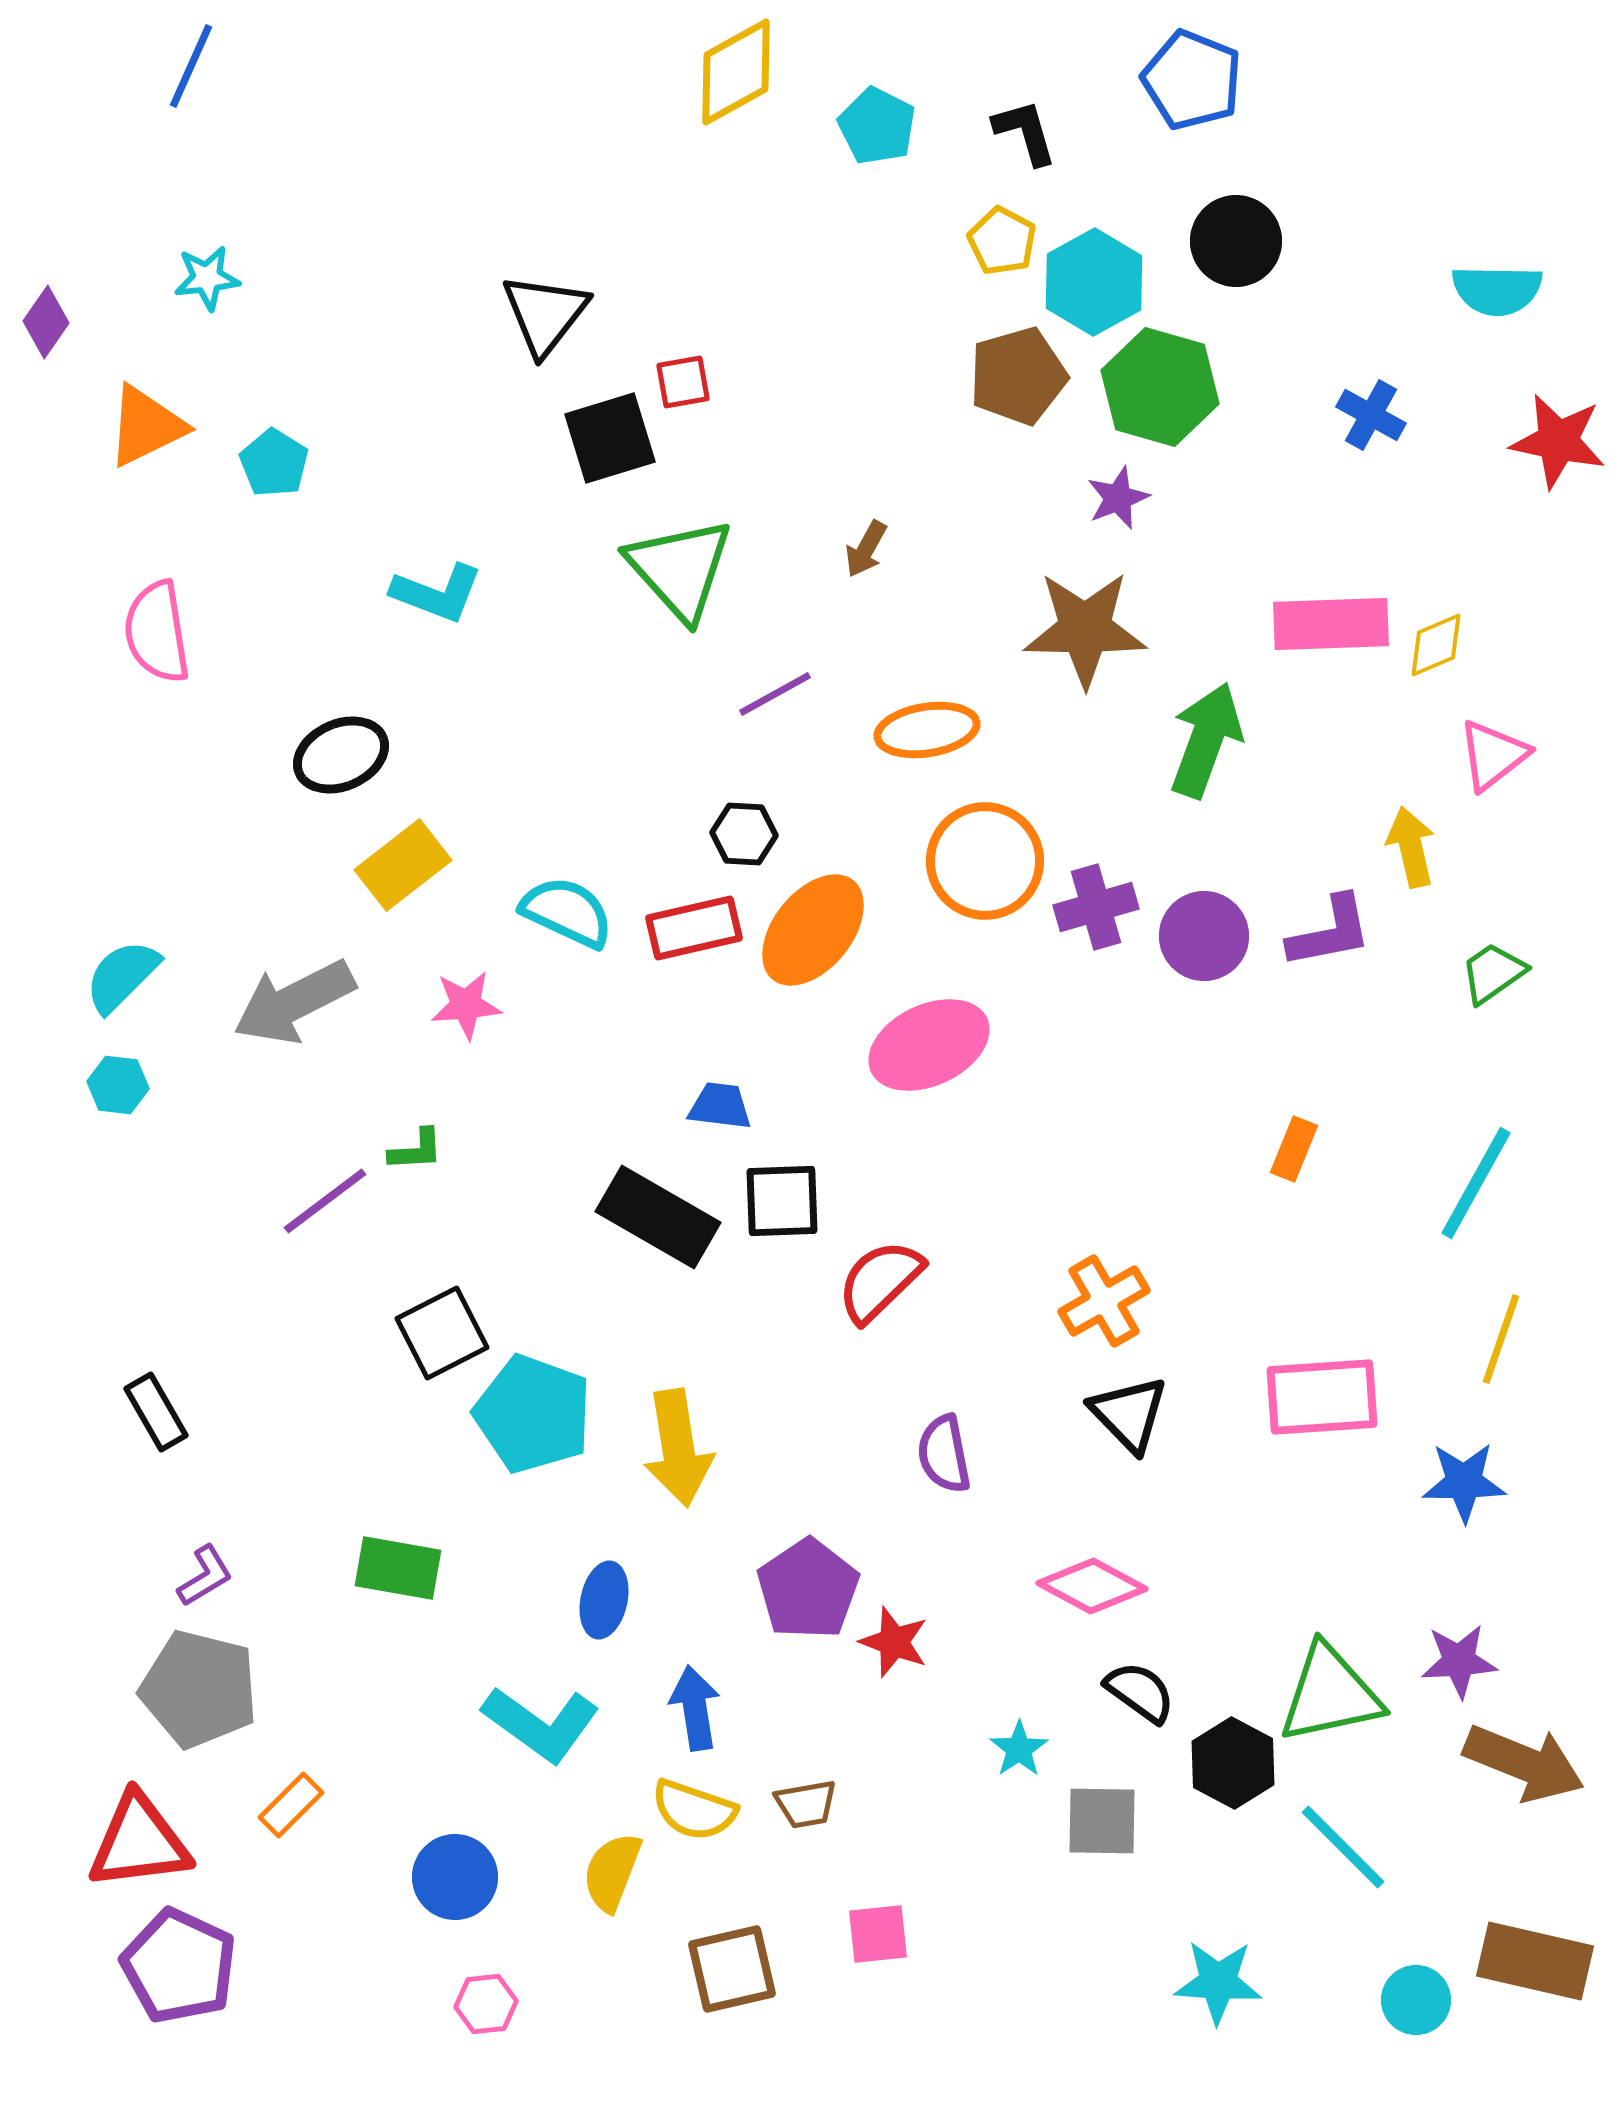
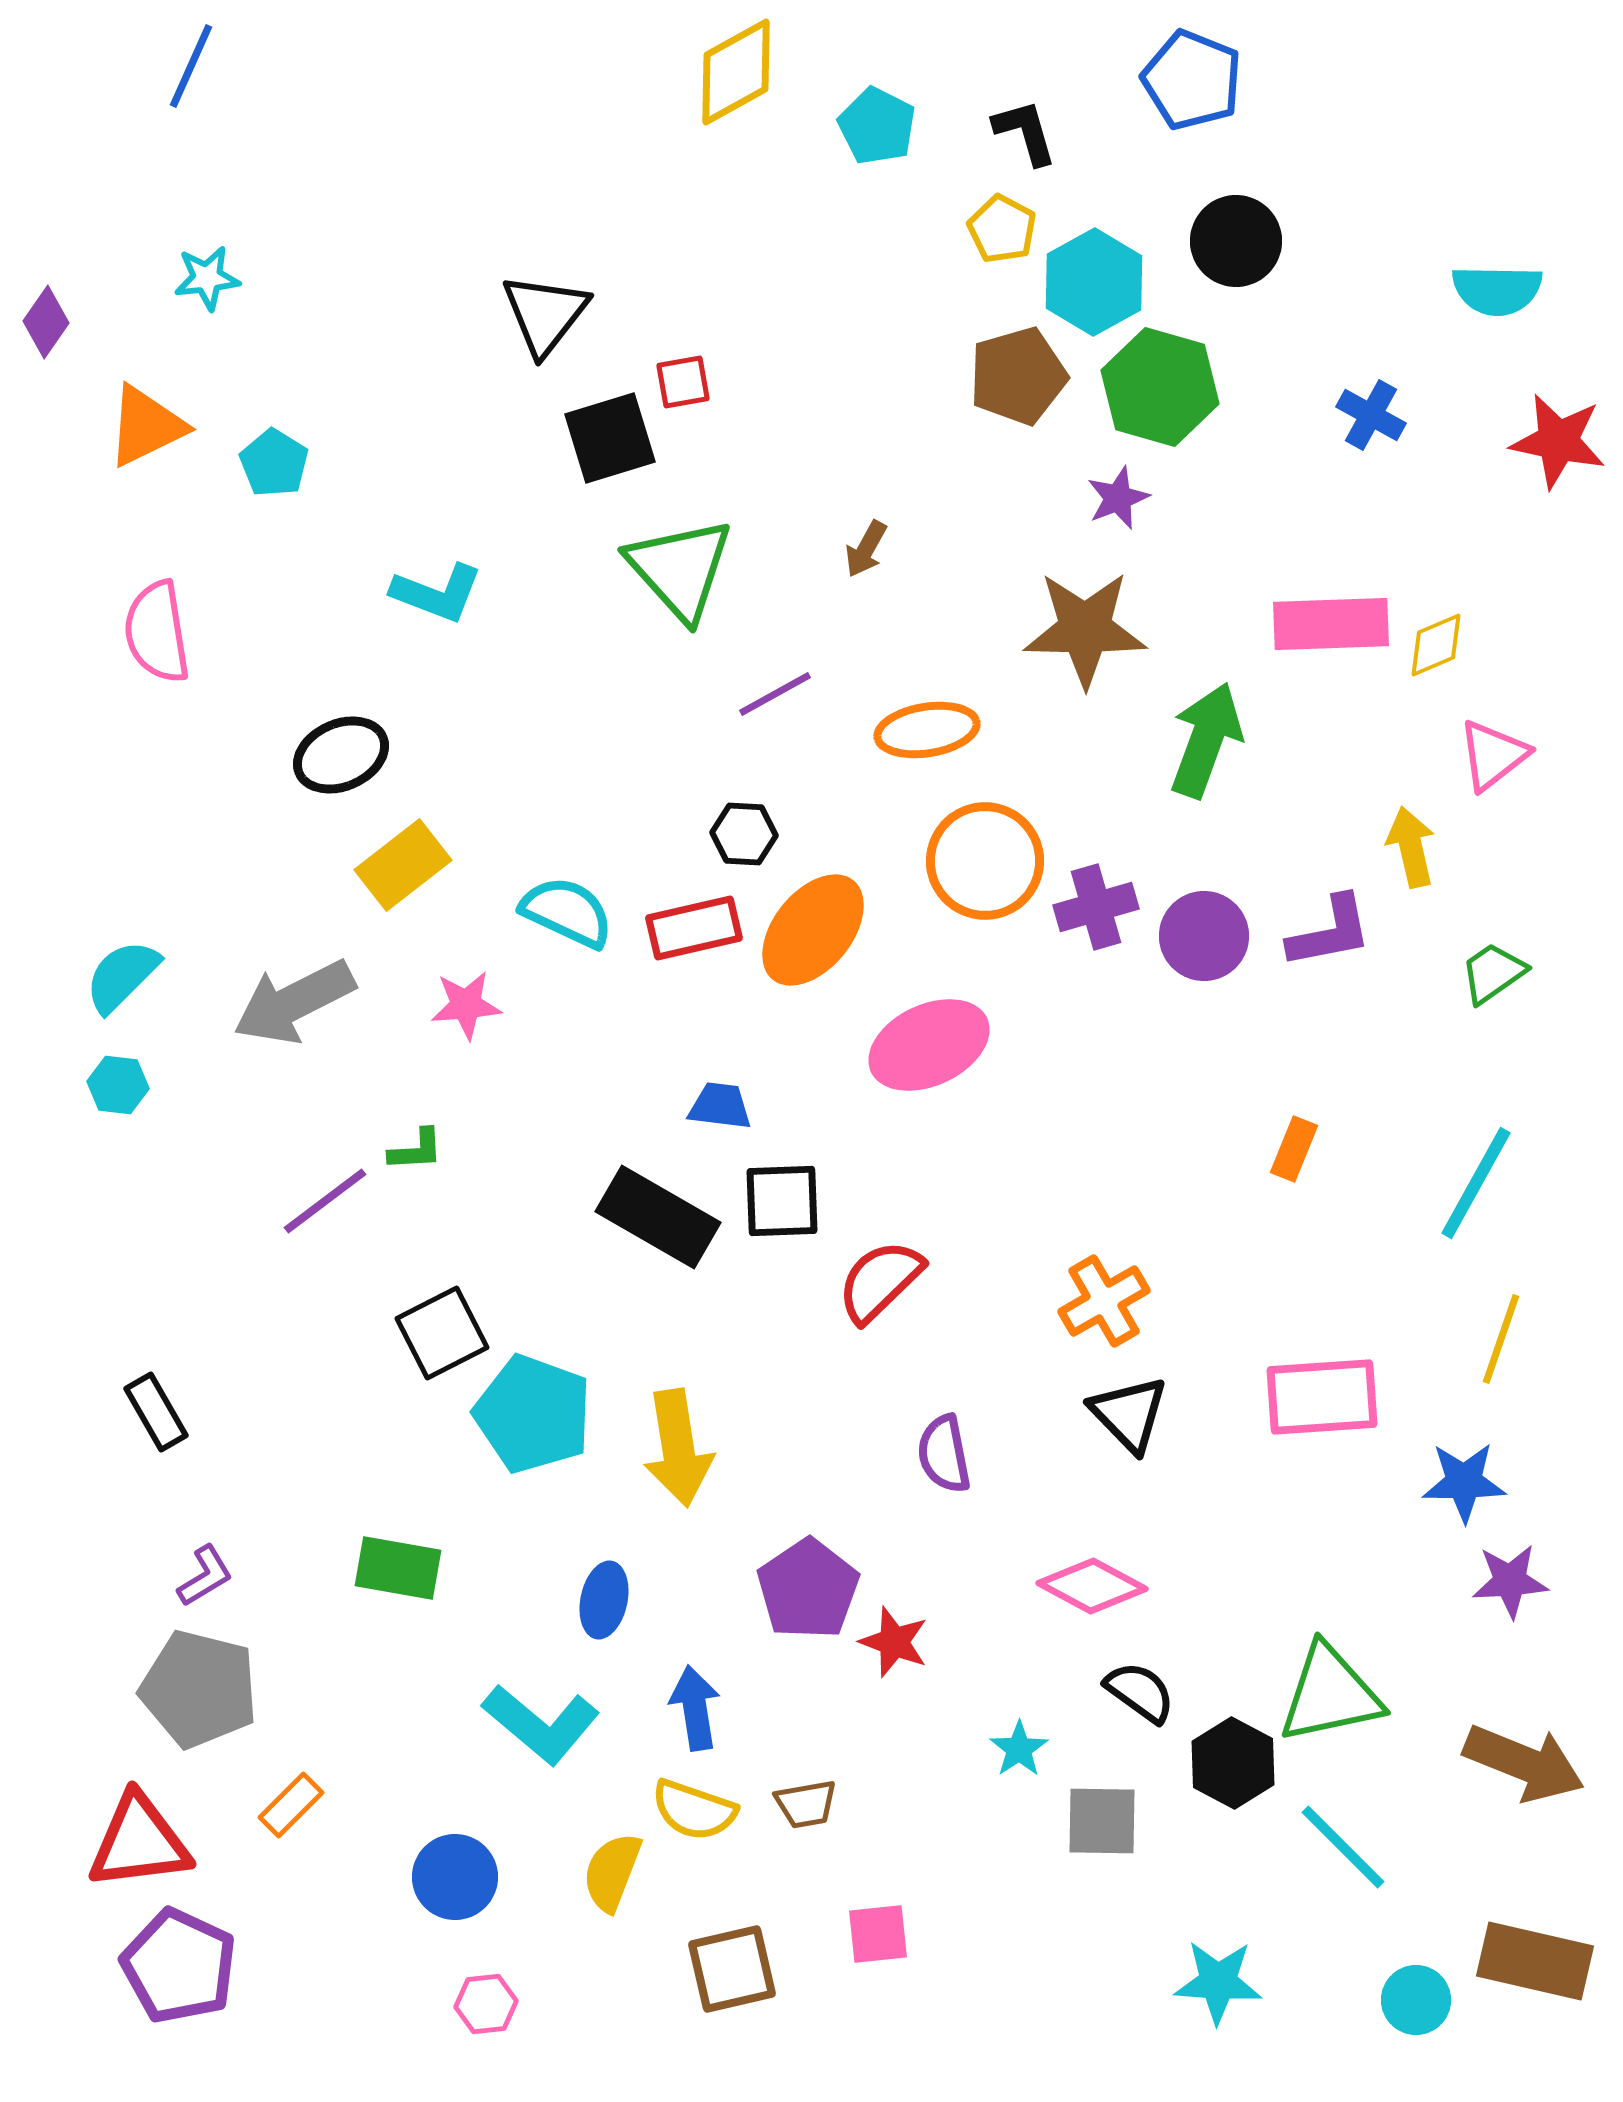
yellow pentagon at (1002, 241): moved 12 px up
purple star at (1459, 1661): moved 51 px right, 80 px up
cyan L-shape at (541, 1724): rotated 4 degrees clockwise
